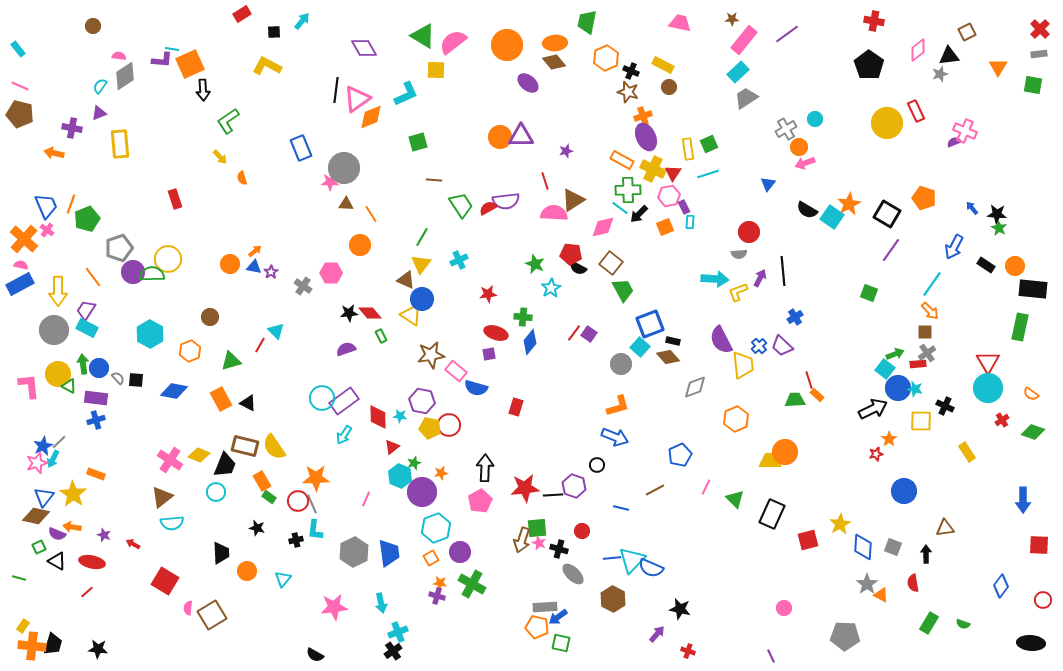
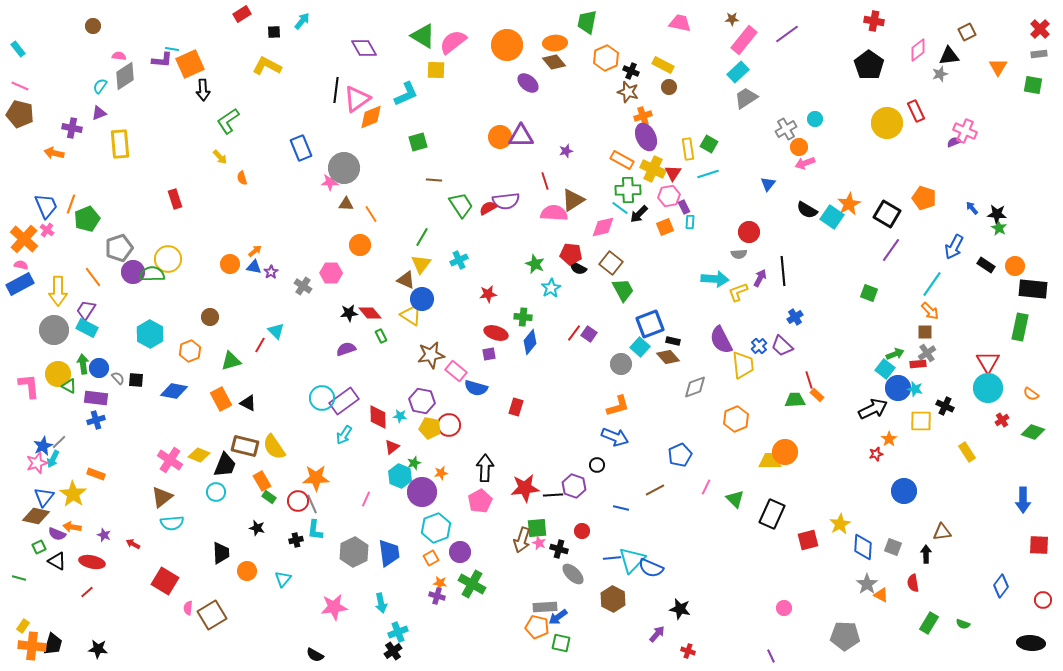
green square at (709, 144): rotated 36 degrees counterclockwise
brown triangle at (945, 528): moved 3 px left, 4 px down
